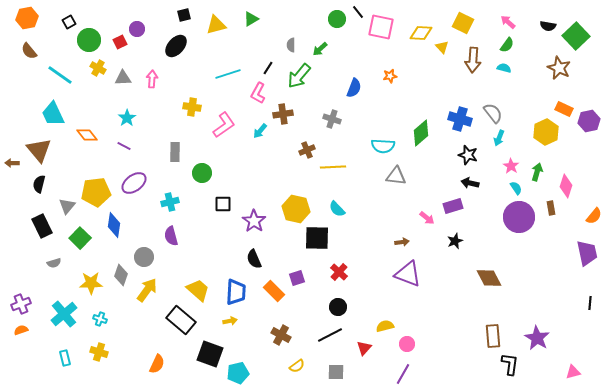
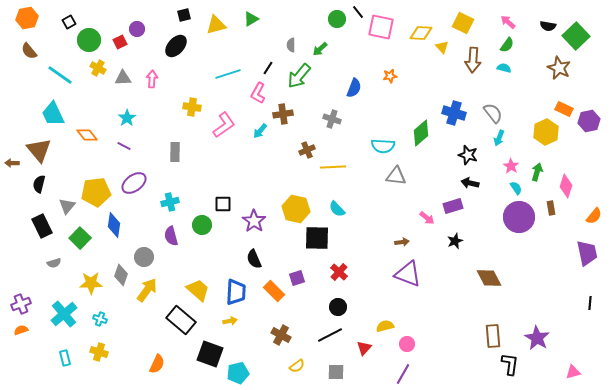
blue cross at (460, 119): moved 6 px left, 6 px up
green circle at (202, 173): moved 52 px down
